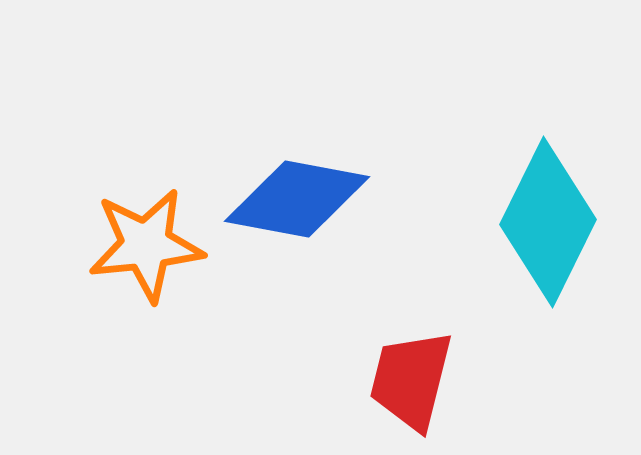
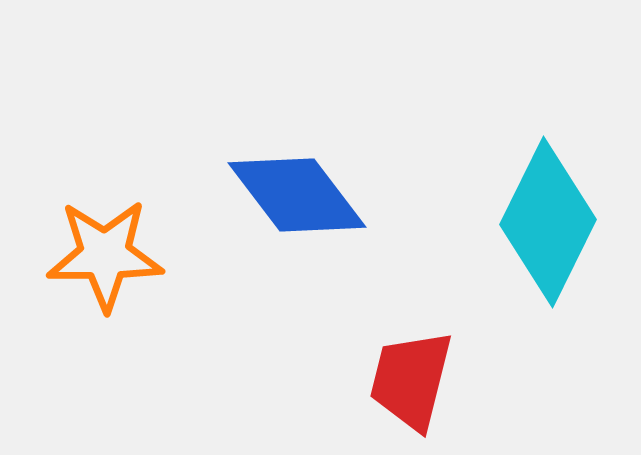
blue diamond: moved 4 px up; rotated 42 degrees clockwise
orange star: moved 41 px left, 10 px down; rotated 6 degrees clockwise
